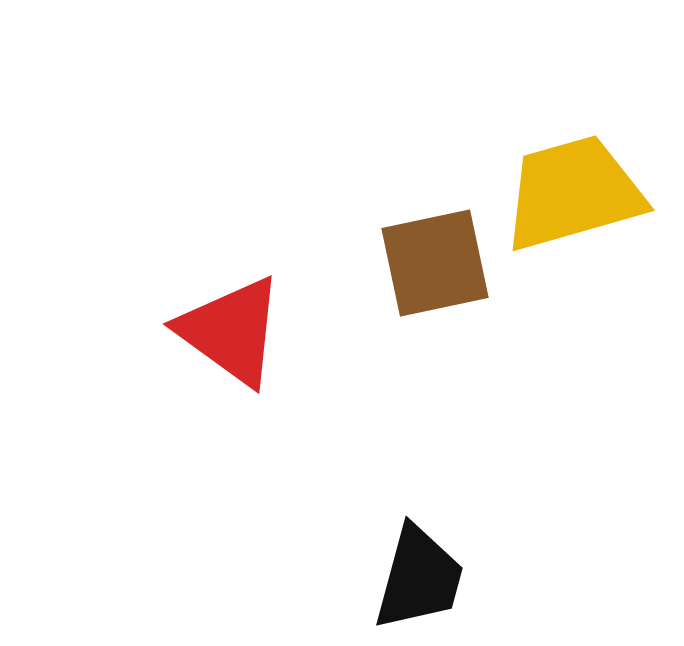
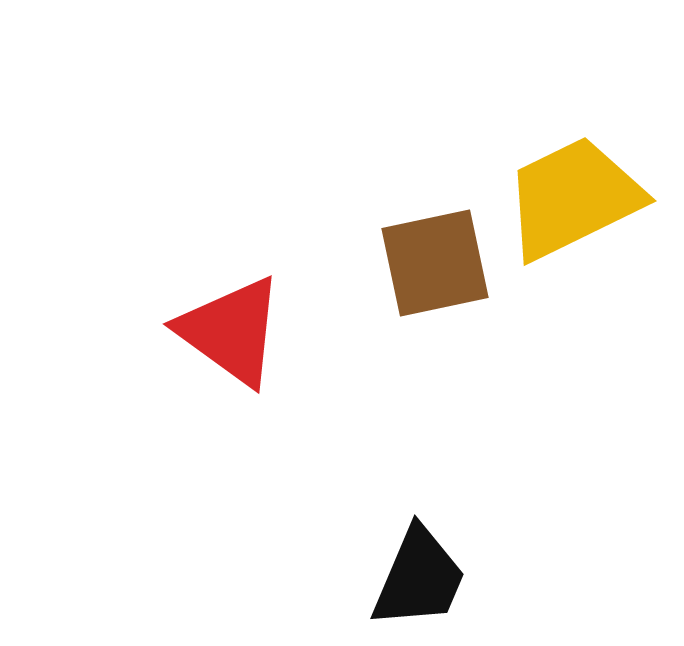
yellow trapezoid: moved 5 px down; rotated 10 degrees counterclockwise
black trapezoid: rotated 8 degrees clockwise
